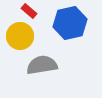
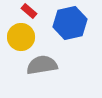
yellow circle: moved 1 px right, 1 px down
